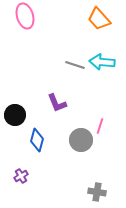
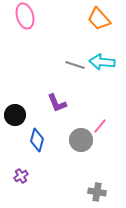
pink line: rotated 21 degrees clockwise
